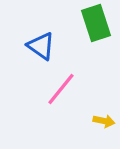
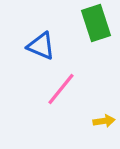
blue triangle: rotated 12 degrees counterclockwise
yellow arrow: rotated 20 degrees counterclockwise
